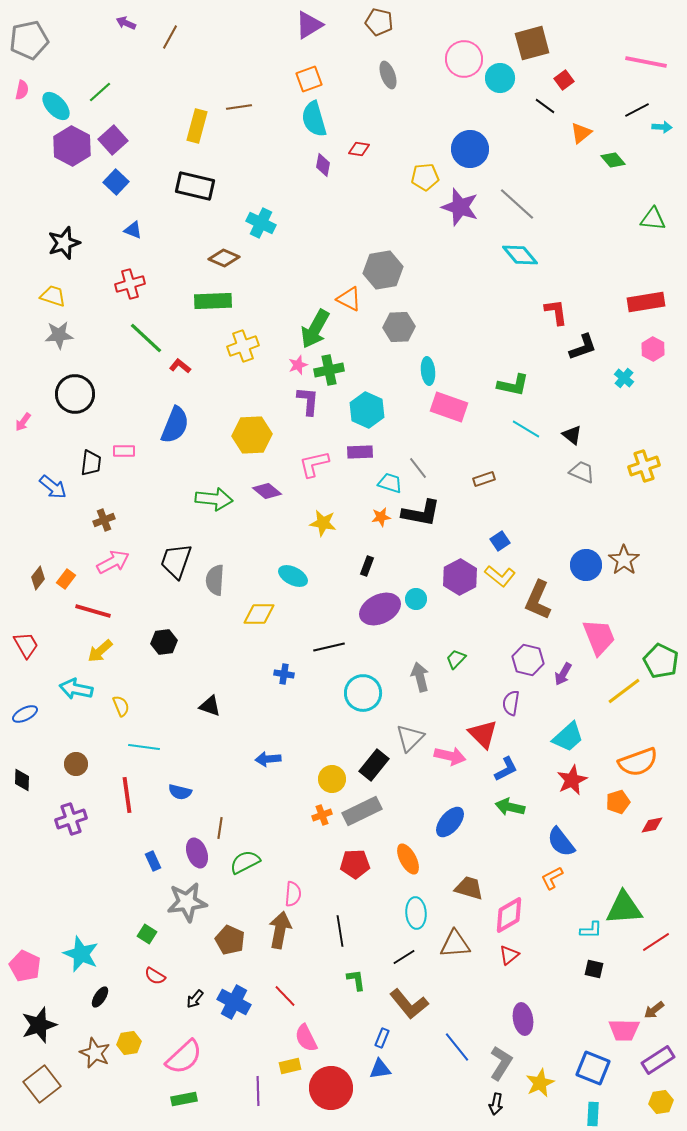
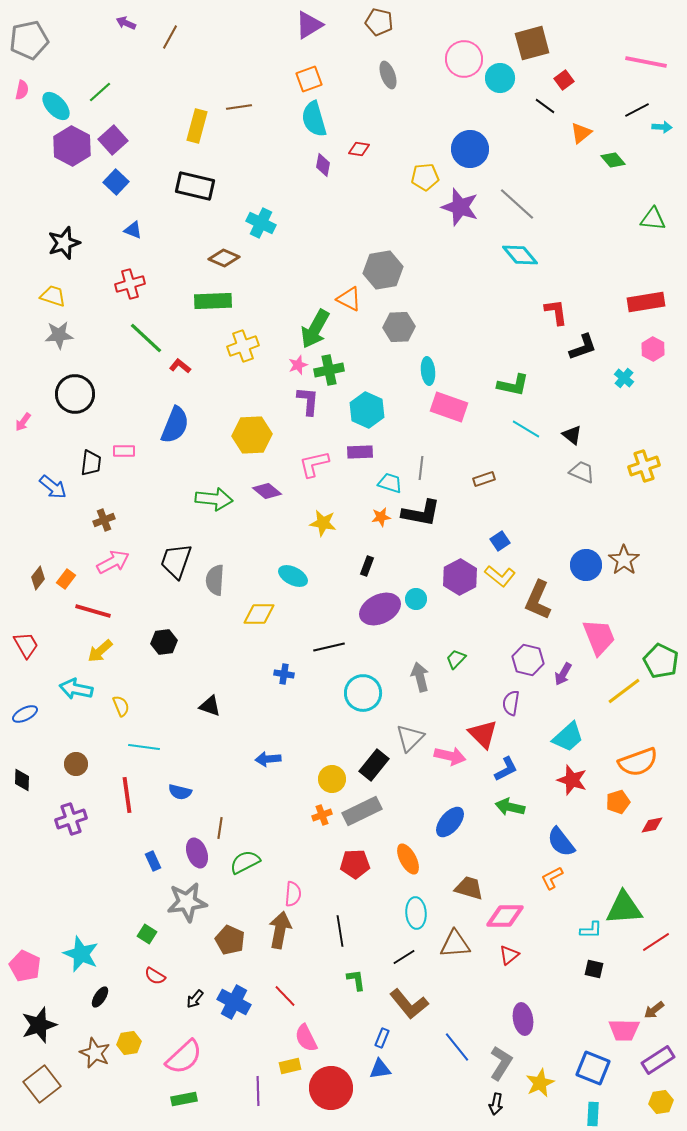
gray line at (418, 468): moved 3 px right; rotated 45 degrees clockwise
red star at (572, 780): rotated 28 degrees counterclockwise
pink diamond at (509, 915): moved 4 px left, 1 px down; rotated 30 degrees clockwise
